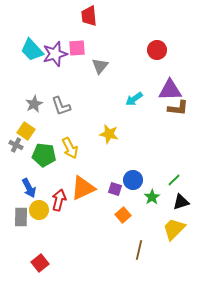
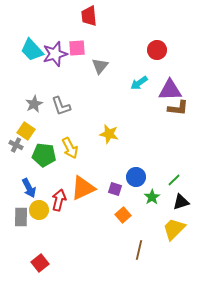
cyan arrow: moved 5 px right, 16 px up
blue circle: moved 3 px right, 3 px up
